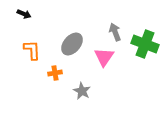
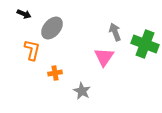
gray ellipse: moved 20 px left, 16 px up
orange L-shape: rotated 15 degrees clockwise
